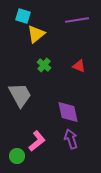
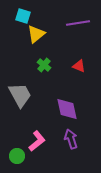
purple line: moved 1 px right, 3 px down
purple diamond: moved 1 px left, 3 px up
